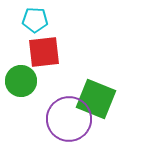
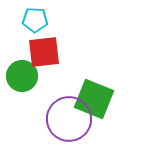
green circle: moved 1 px right, 5 px up
green square: moved 2 px left
